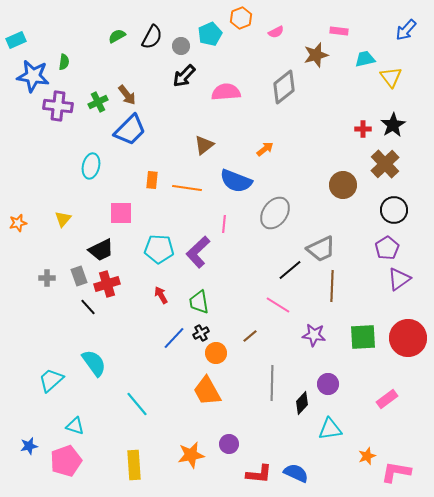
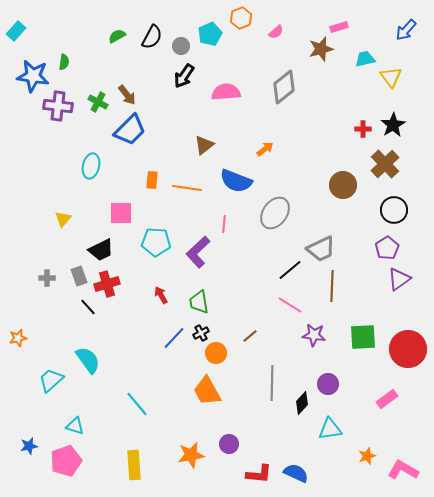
pink rectangle at (339, 31): moved 4 px up; rotated 24 degrees counterclockwise
pink semicircle at (276, 32): rotated 14 degrees counterclockwise
cyan rectangle at (16, 40): moved 9 px up; rotated 24 degrees counterclockwise
brown star at (316, 55): moved 5 px right, 6 px up
black arrow at (184, 76): rotated 10 degrees counterclockwise
green cross at (98, 102): rotated 36 degrees counterclockwise
orange star at (18, 223): moved 115 px down
cyan pentagon at (159, 249): moved 3 px left, 7 px up
pink line at (278, 305): moved 12 px right
red circle at (408, 338): moved 11 px down
cyan semicircle at (94, 363): moved 6 px left, 3 px up
pink L-shape at (396, 472): moved 7 px right, 2 px up; rotated 20 degrees clockwise
